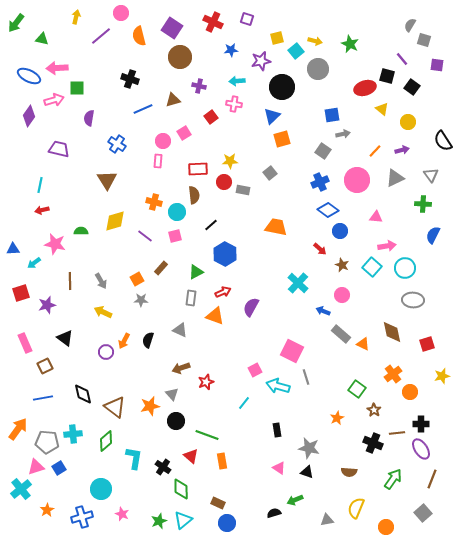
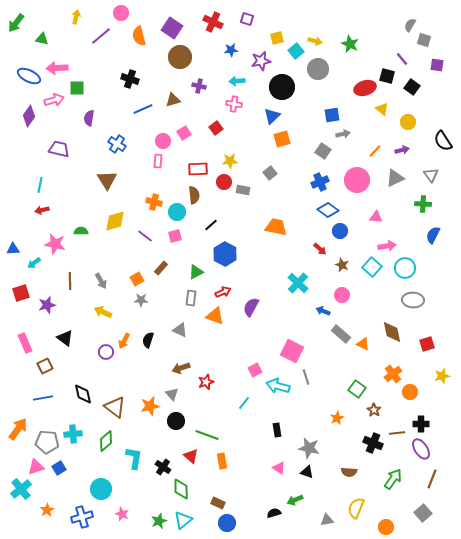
red square at (211, 117): moved 5 px right, 11 px down
